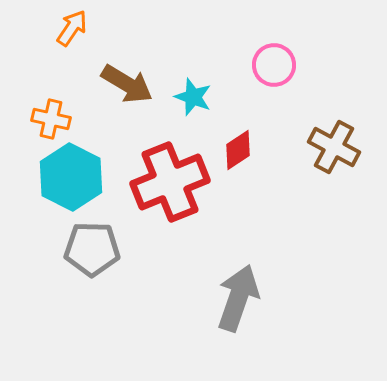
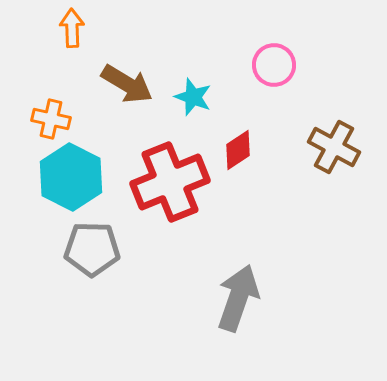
orange arrow: rotated 36 degrees counterclockwise
